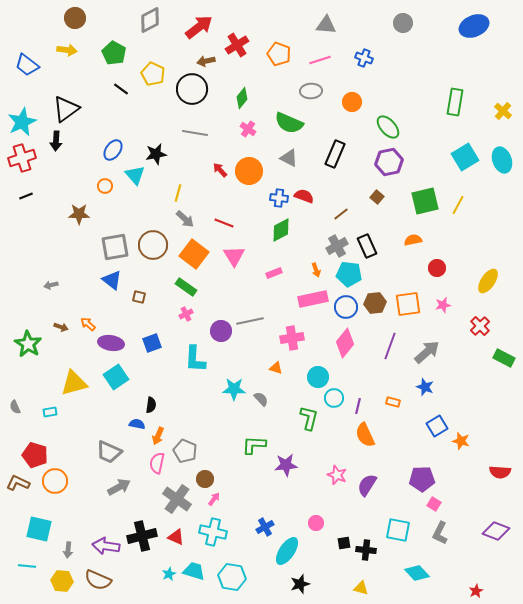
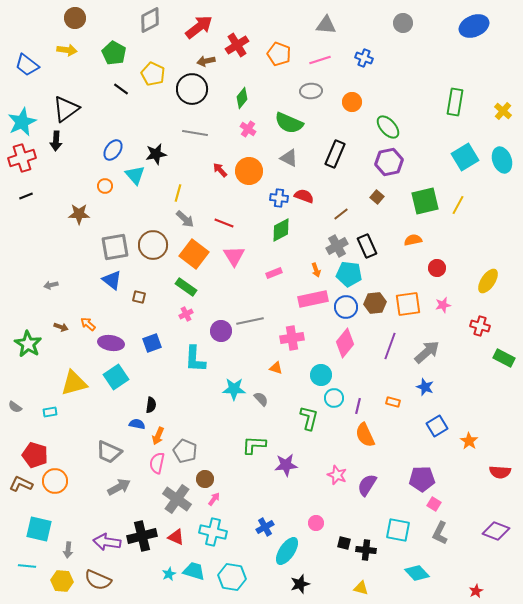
red cross at (480, 326): rotated 30 degrees counterclockwise
cyan circle at (318, 377): moved 3 px right, 2 px up
gray semicircle at (15, 407): rotated 32 degrees counterclockwise
orange star at (461, 441): moved 8 px right; rotated 18 degrees clockwise
brown L-shape at (18, 483): moved 3 px right, 1 px down
black square at (344, 543): rotated 24 degrees clockwise
purple arrow at (106, 546): moved 1 px right, 4 px up
